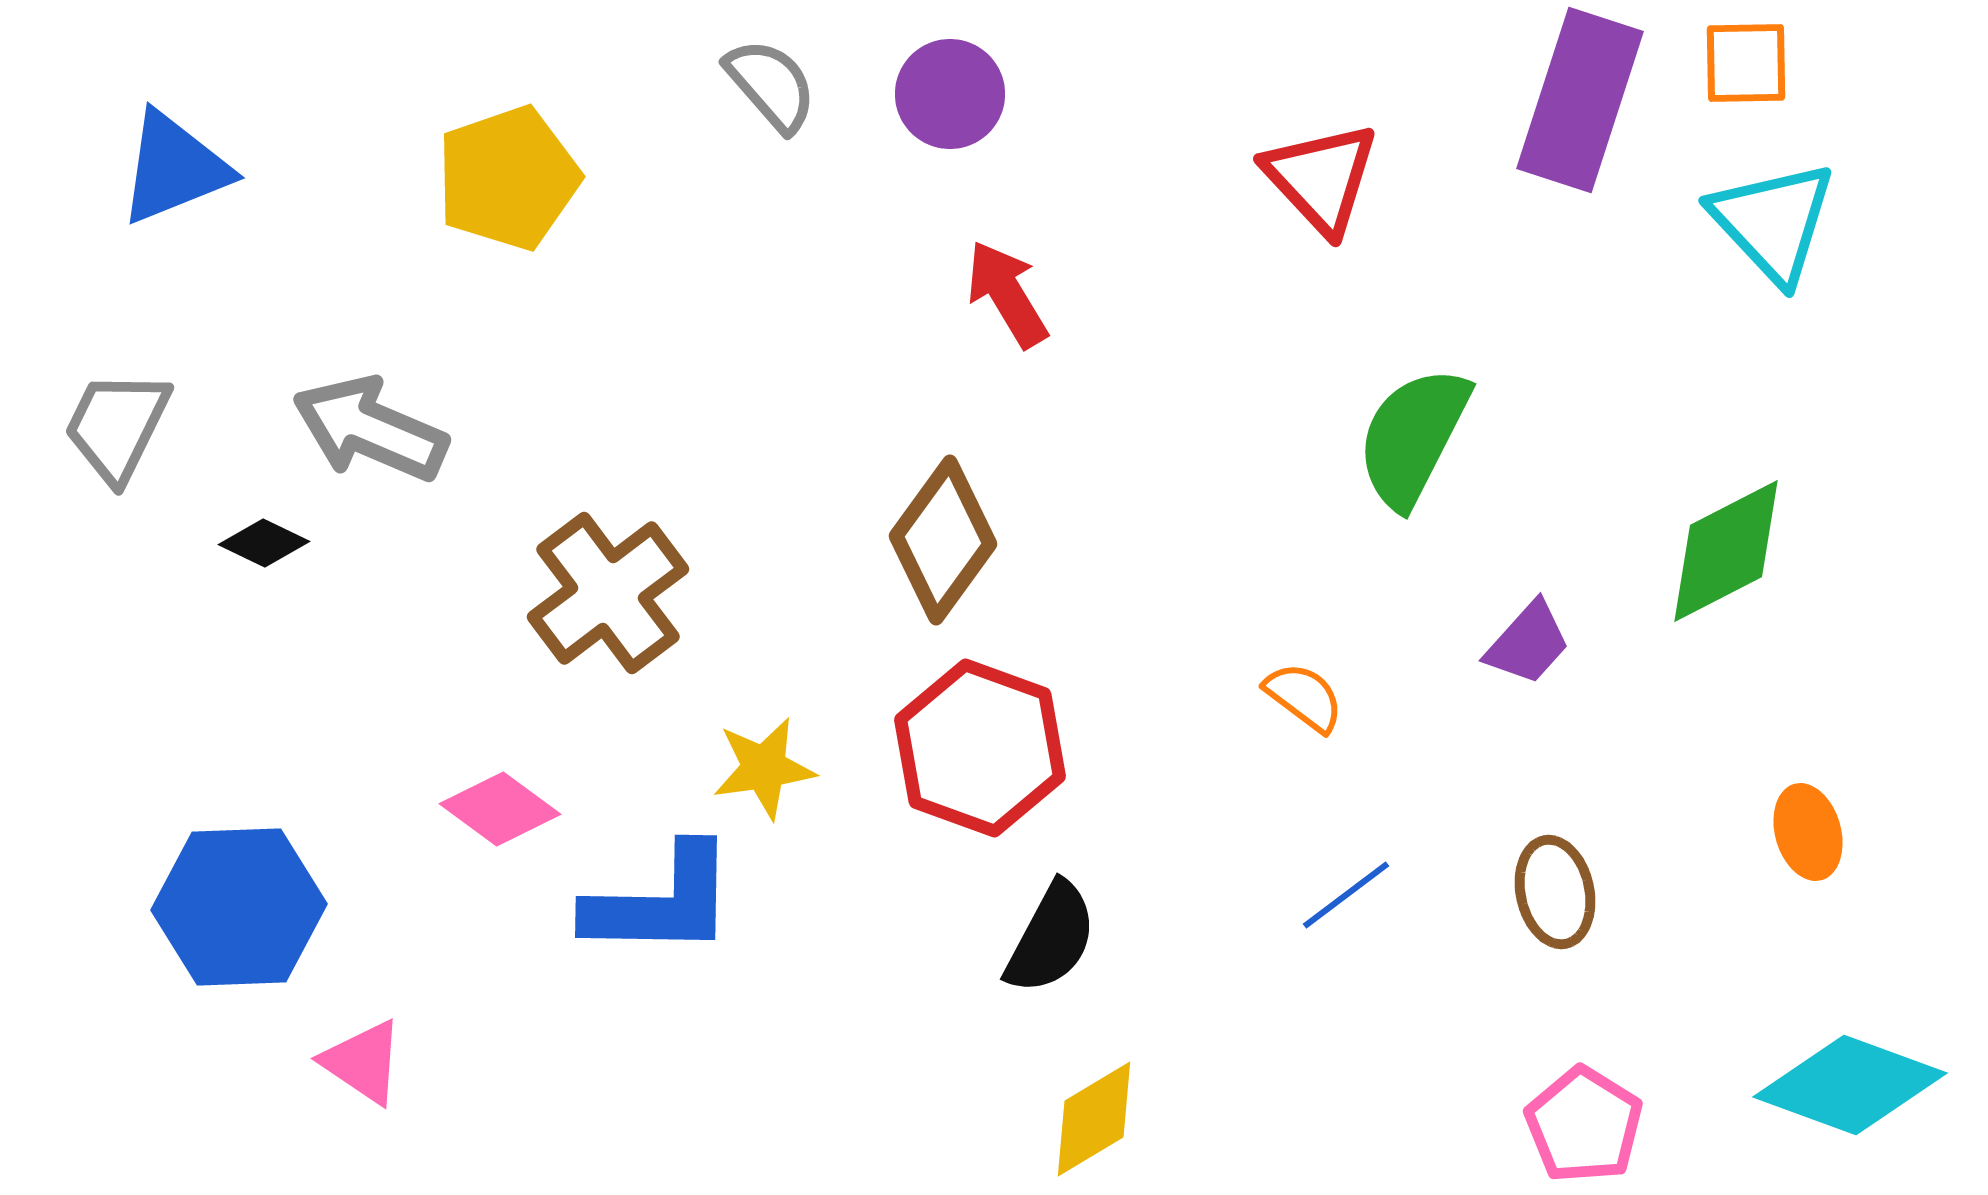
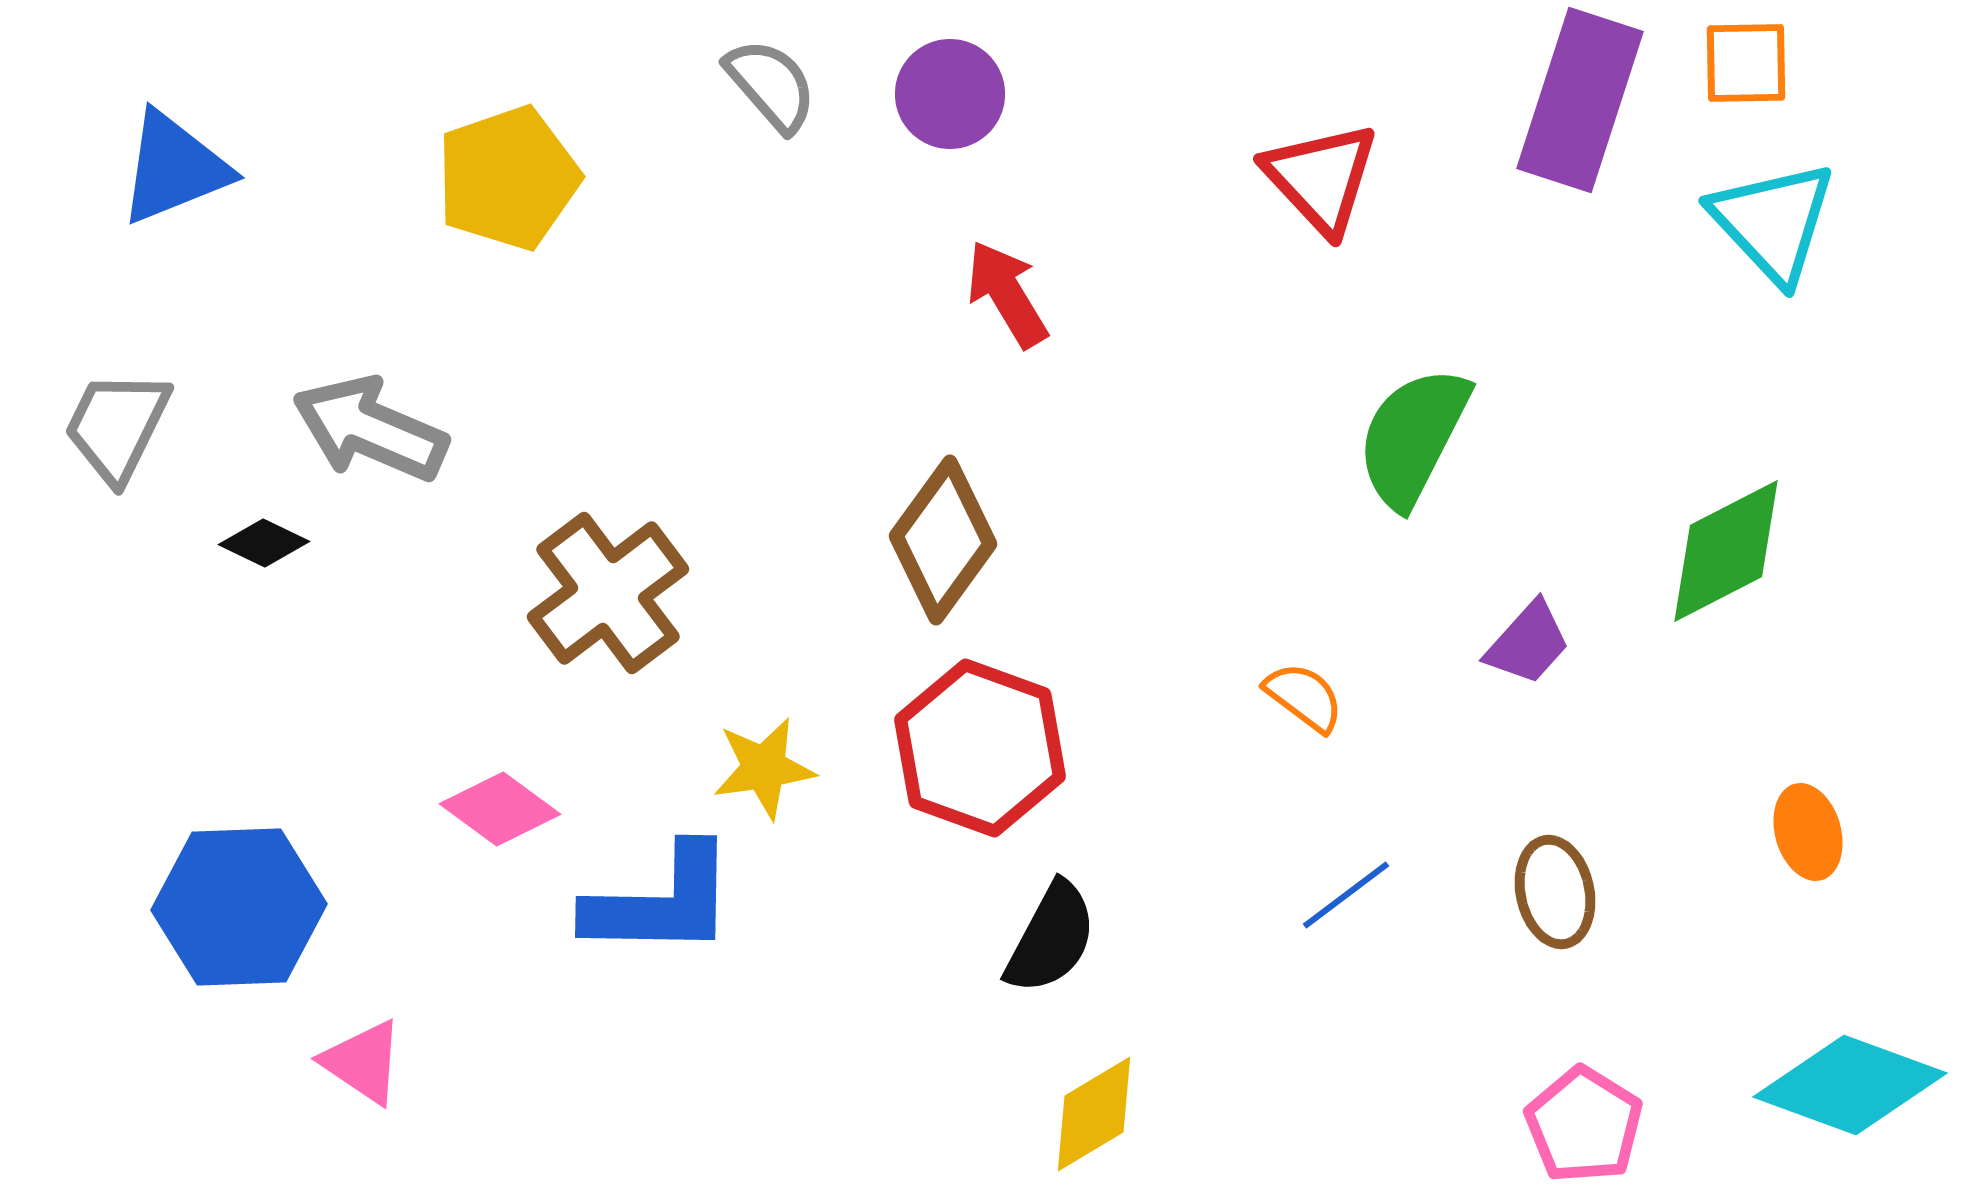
yellow diamond: moved 5 px up
